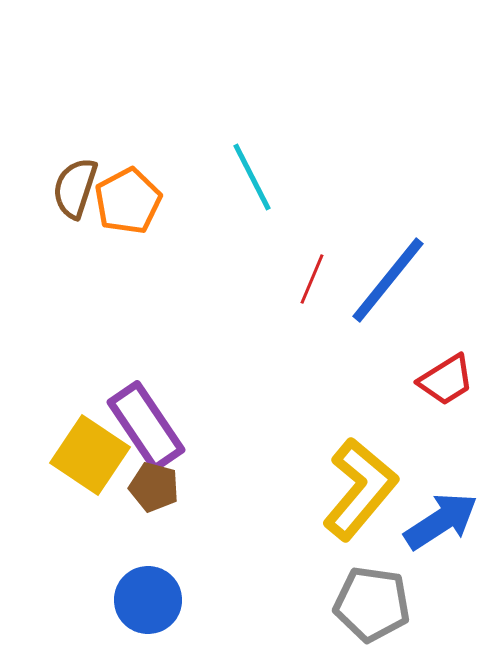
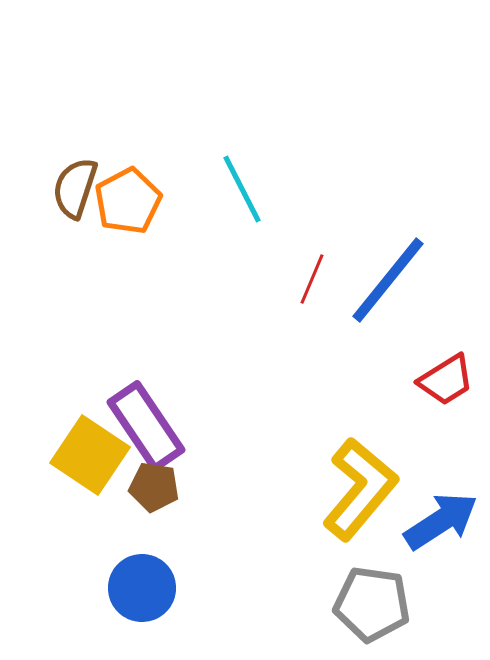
cyan line: moved 10 px left, 12 px down
brown pentagon: rotated 6 degrees counterclockwise
blue circle: moved 6 px left, 12 px up
